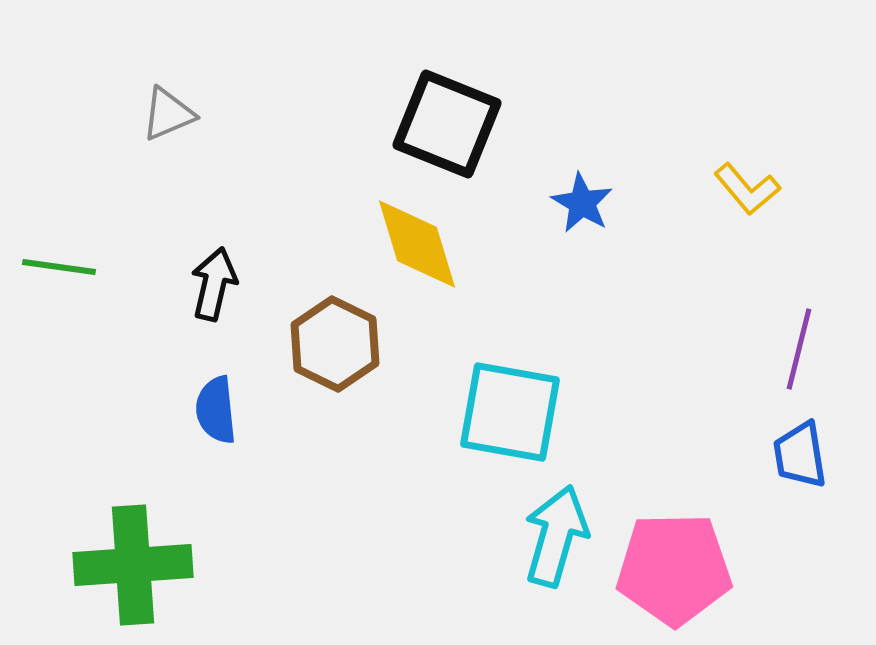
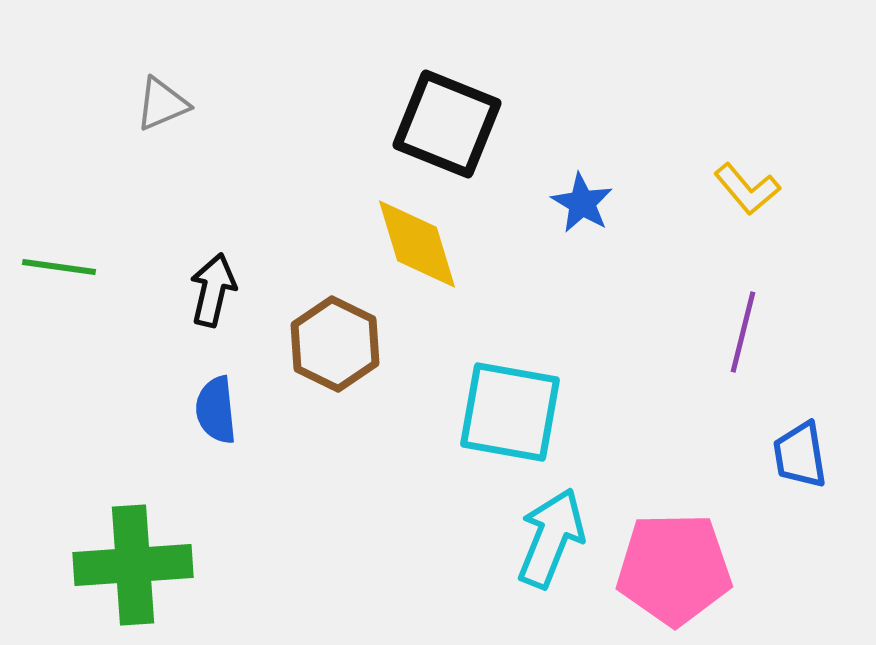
gray triangle: moved 6 px left, 10 px up
black arrow: moved 1 px left, 6 px down
purple line: moved 56 px left, 17 px up
cyan arrow: moved 5 px left, 2 px down; rotated 6 degrees clockwise
